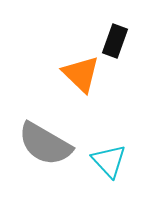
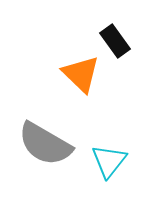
black rectangle: rotated 56 degrees counterclockwise
cyan triangle: rotated 21 degrees clockwise
